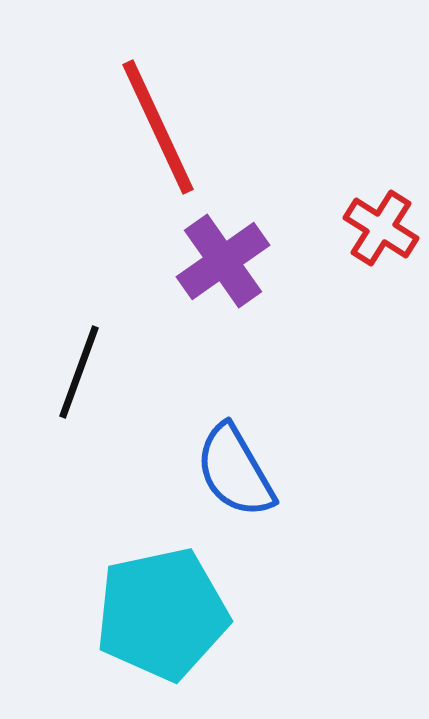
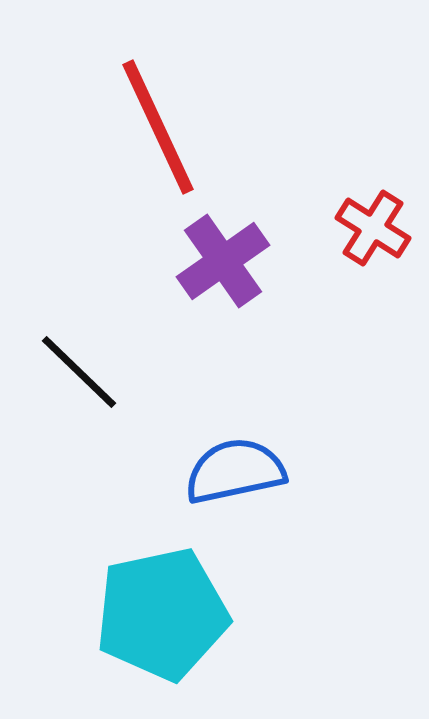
red cross: moved 8 px left
black line: rotated 66 degrees counterclockwise
blue semicircle: rotated 108 degrees clockwise
